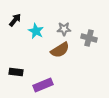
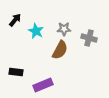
brown semicircle: rotated 30 degrees counterclockwise
